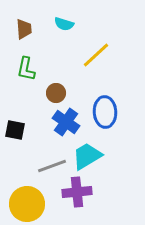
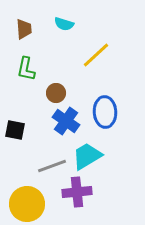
blue cross: moved 1 px up
